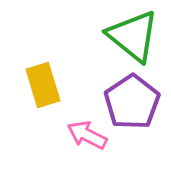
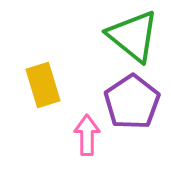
pink arrow: rotated 63 degrees clockwise
